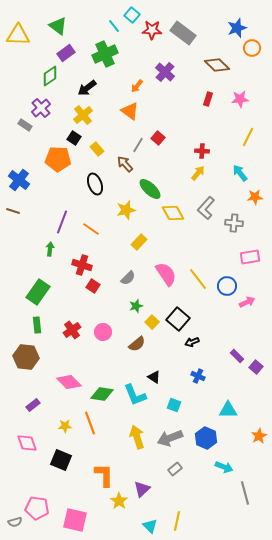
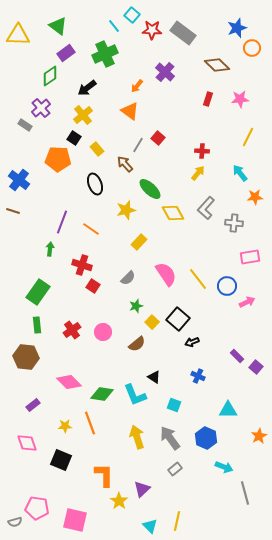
gray arrow at (170, 438): rotated 75 degrees clockwise
